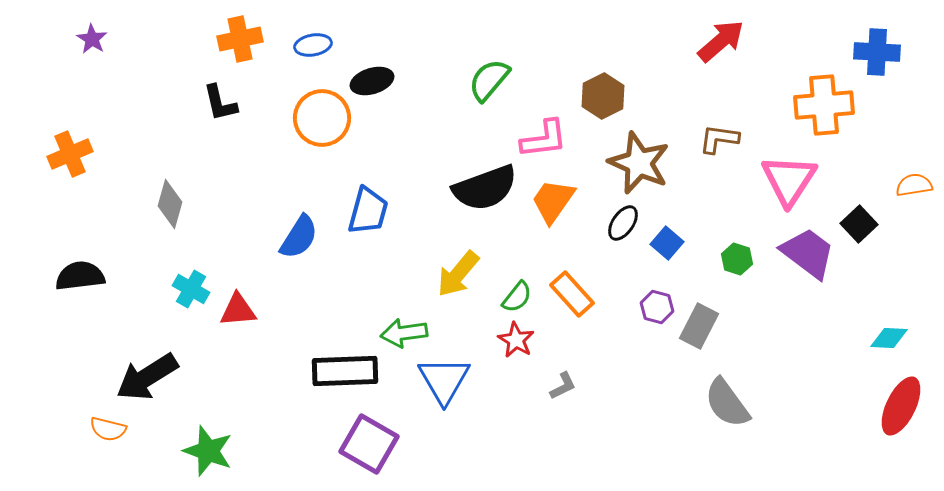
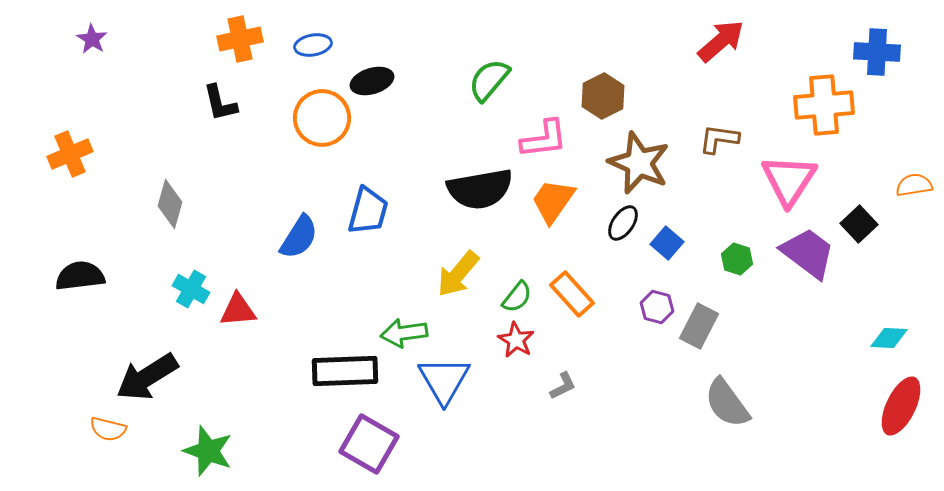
black semicircle at (485, 188): moved 5 px left, 1 px down; rotated 10 degrees clockwise
